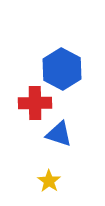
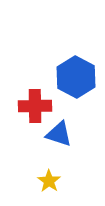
blue hexagon: moved 14 px right, 8 px down
red cross: moved 3 px down
